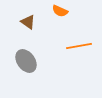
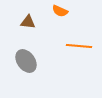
brown triangle: rotated 28 degrees counterclockwise
orange line: rotated 15 degrees clockwise
